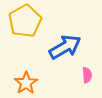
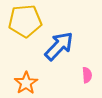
yellow pentagon: rotated 24 degrees clockwise
blue arrow: moved 6 px left, 1 px up; rotated 16 degrees counterclockwise
